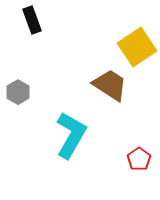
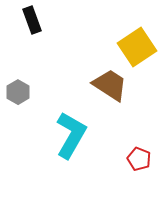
red pentagon: rotated 15 degrees counterclockwise
